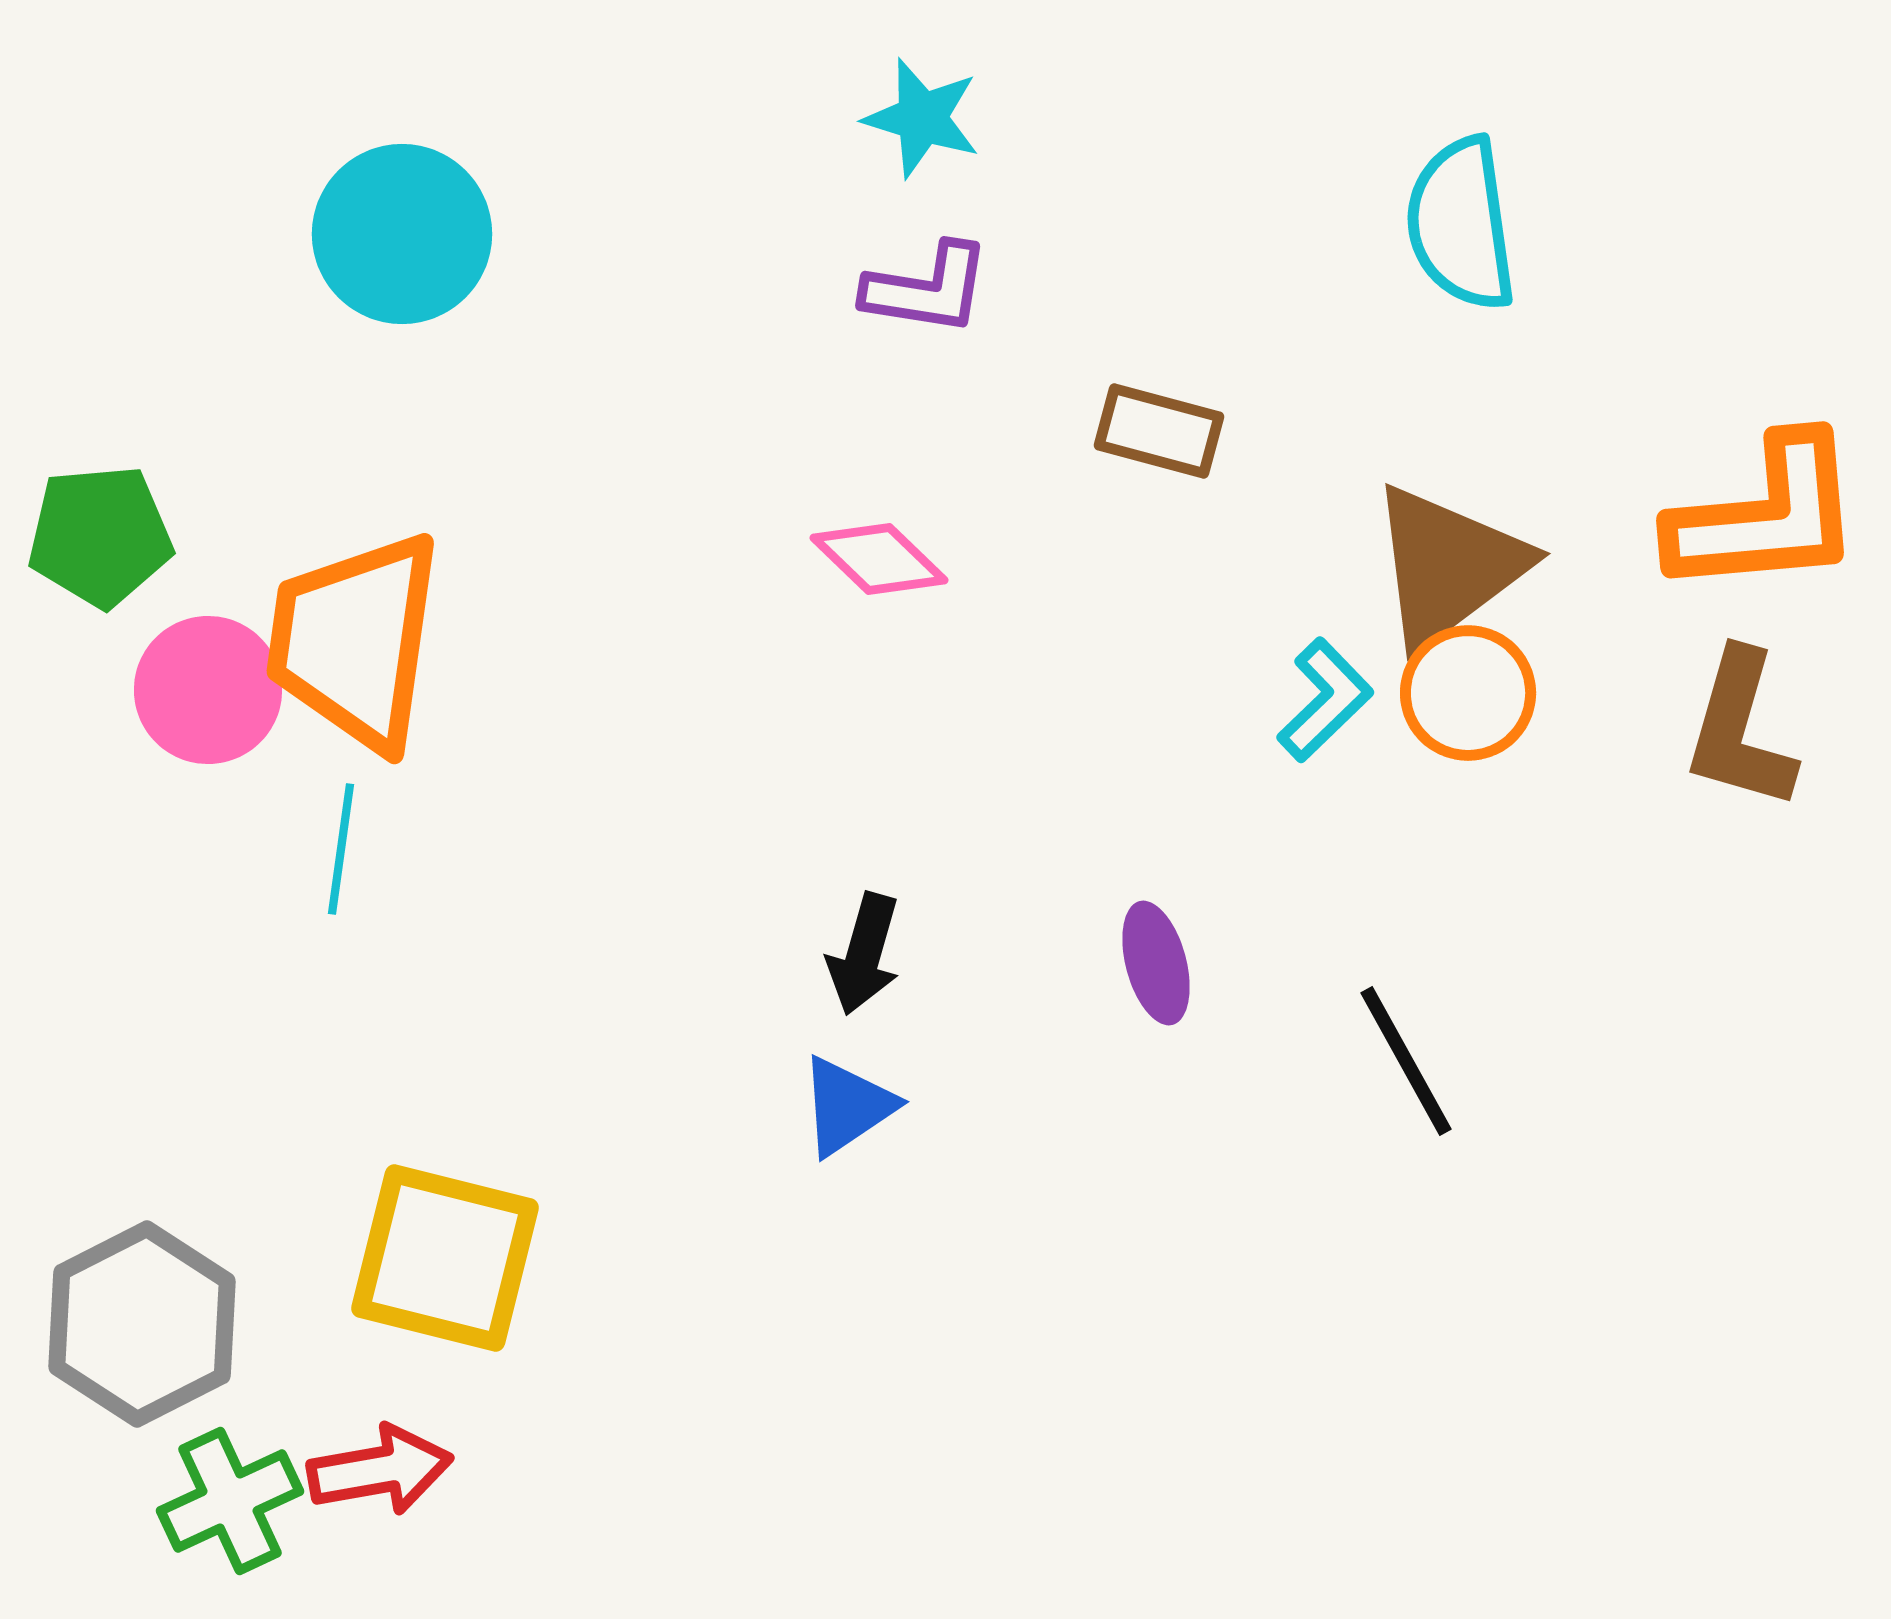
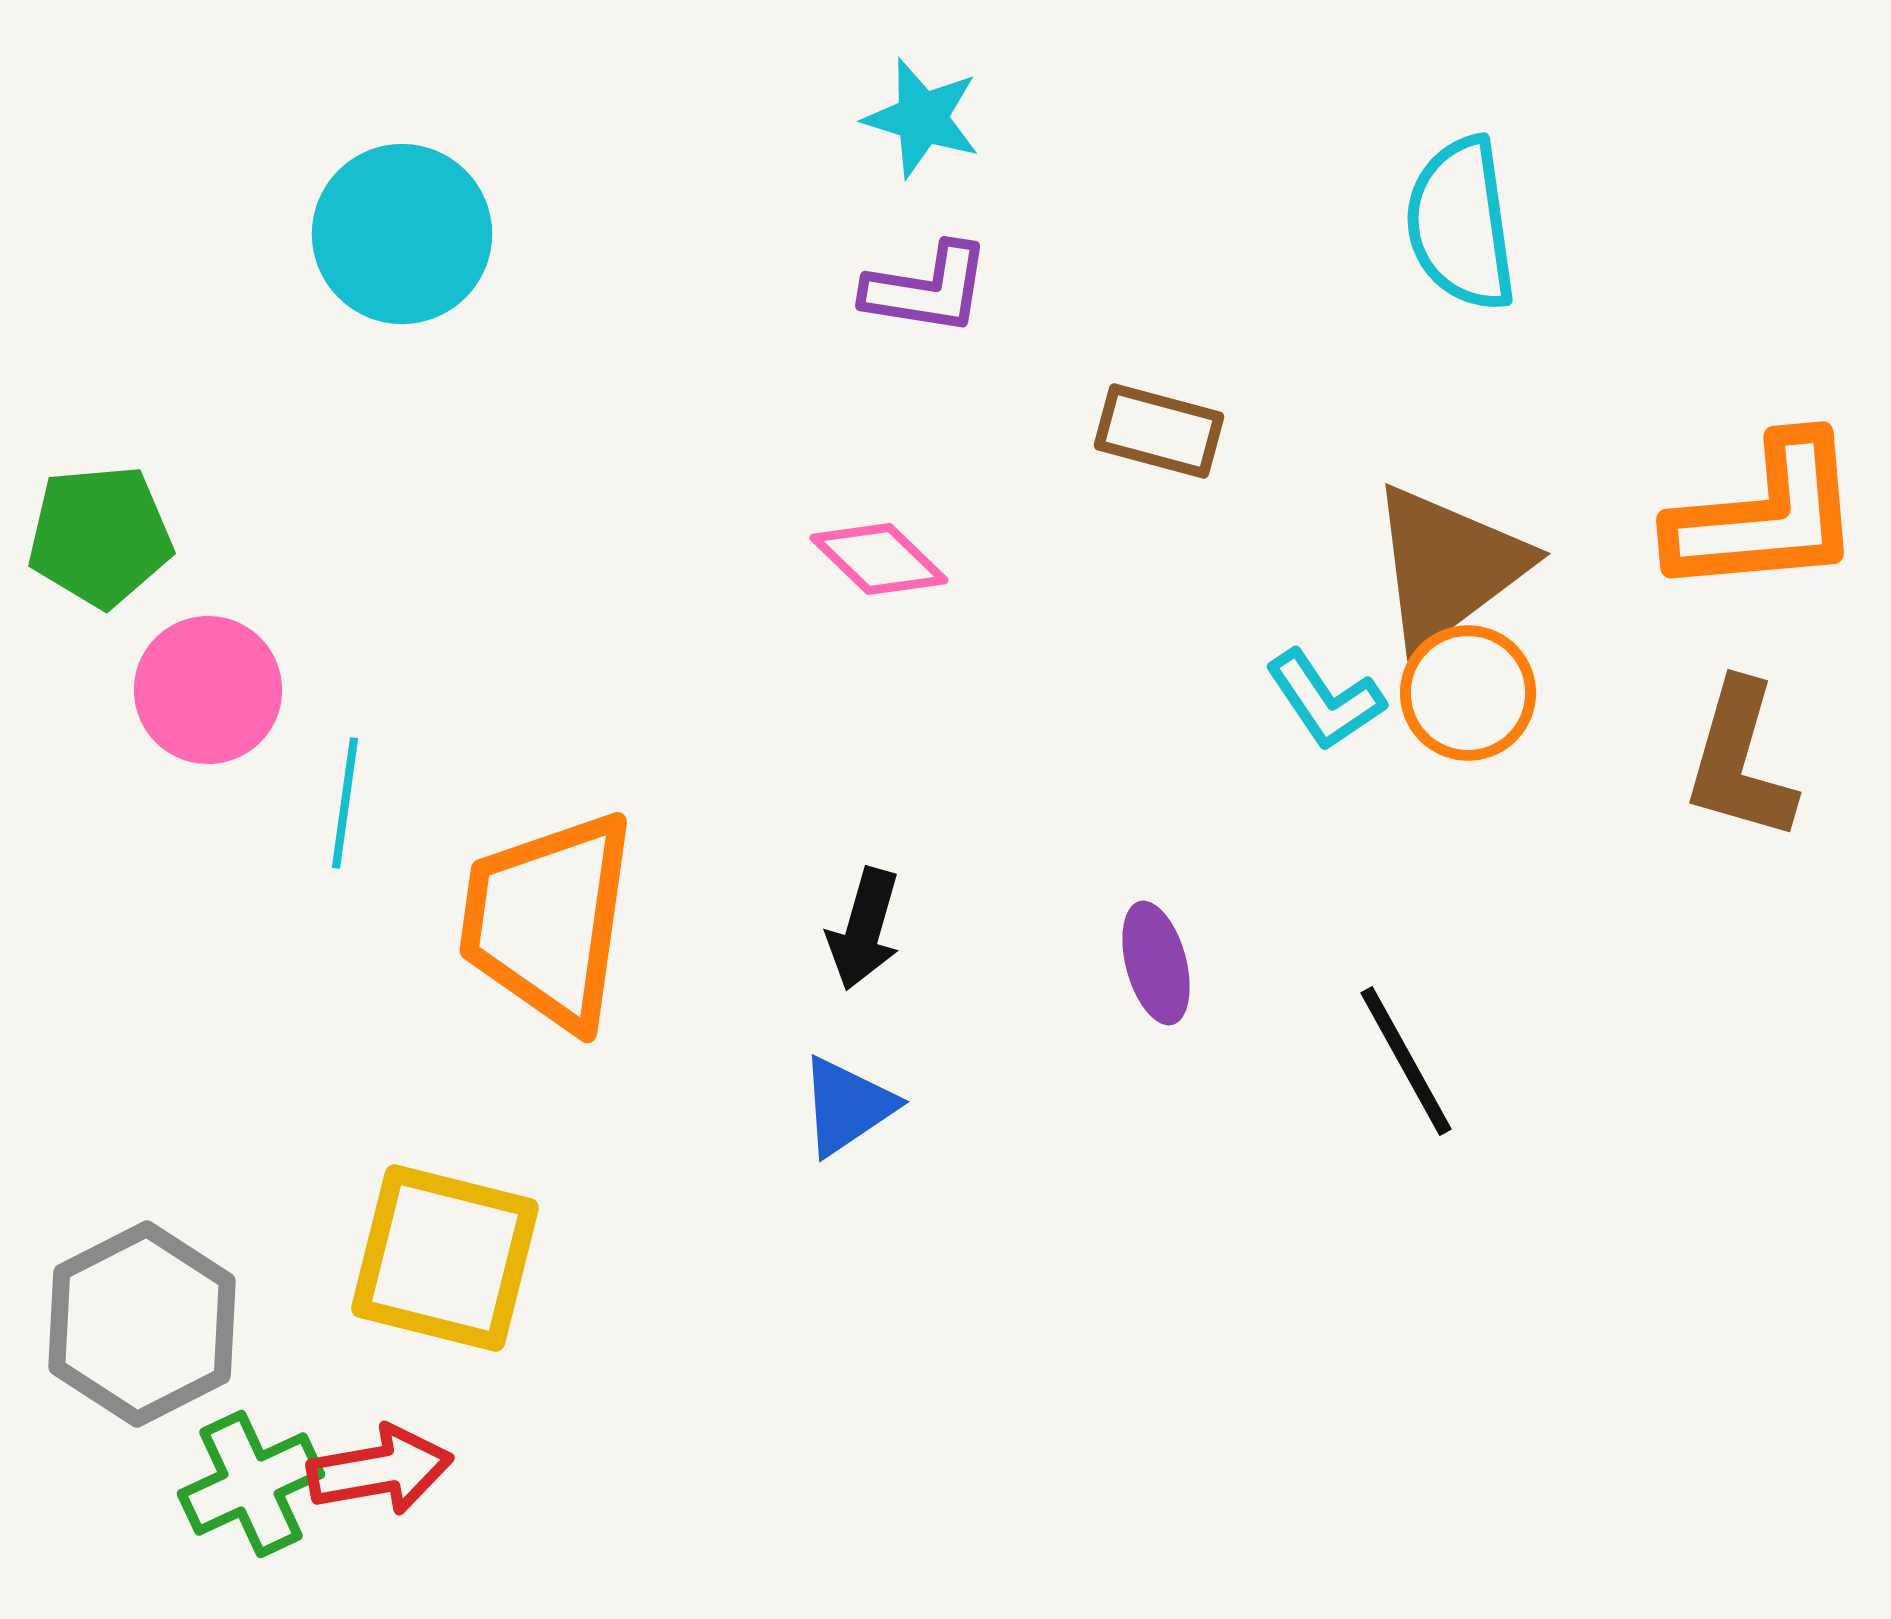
orange trapezoid: moved 193 px right, 279 px down
cyan L-shape: rotated 100 degrees clockwise
brown L-shape: moved 31 px down
cyan line: moved 4 px right, 46 px up
black arrow: moved 25 px up
green cross: moved 21 px right, 17 px up
